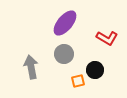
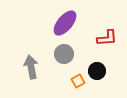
red L-shape: rotated 35 degrees counterclockwise
black circle: moved 2 px right, 1 px down
orange square: rotated 16 degrees counterclockwise
